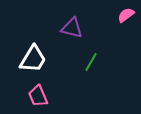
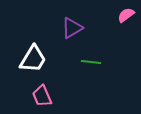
purple triangle: rotated 45 degrees counterclockwise
green line: rotated 66 degrees clockwise
pink trapezoid: moved 4 px right
